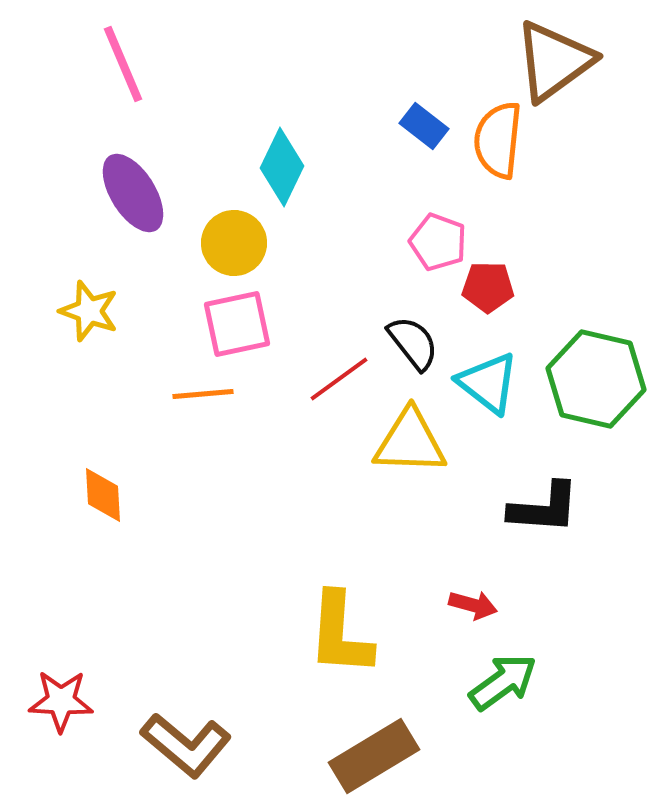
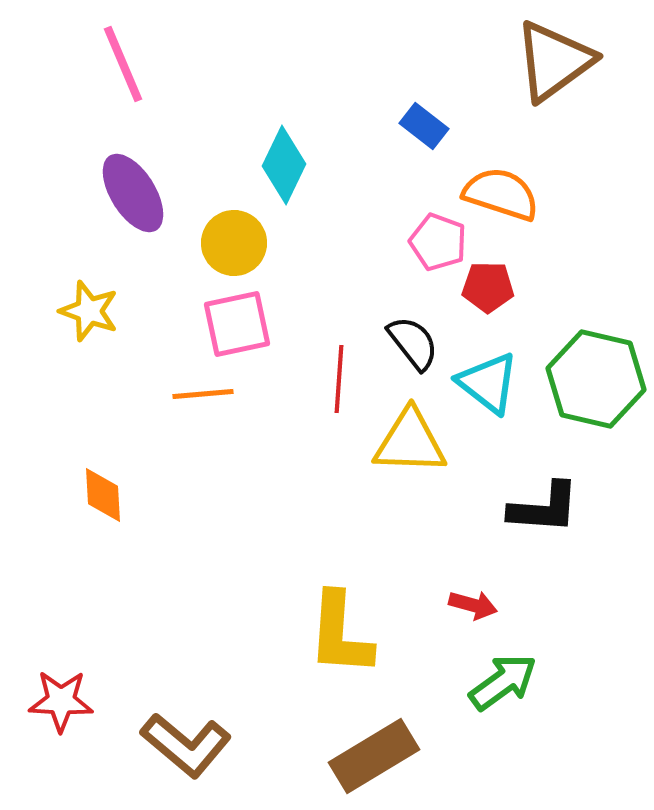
orange semicircle: moved 3 px right, 54 px down; rotated 102 degrees clockwise
cyan diamond: moved 2 px right, 2 px up
red line: rotated 50 degrees counterclockwise
